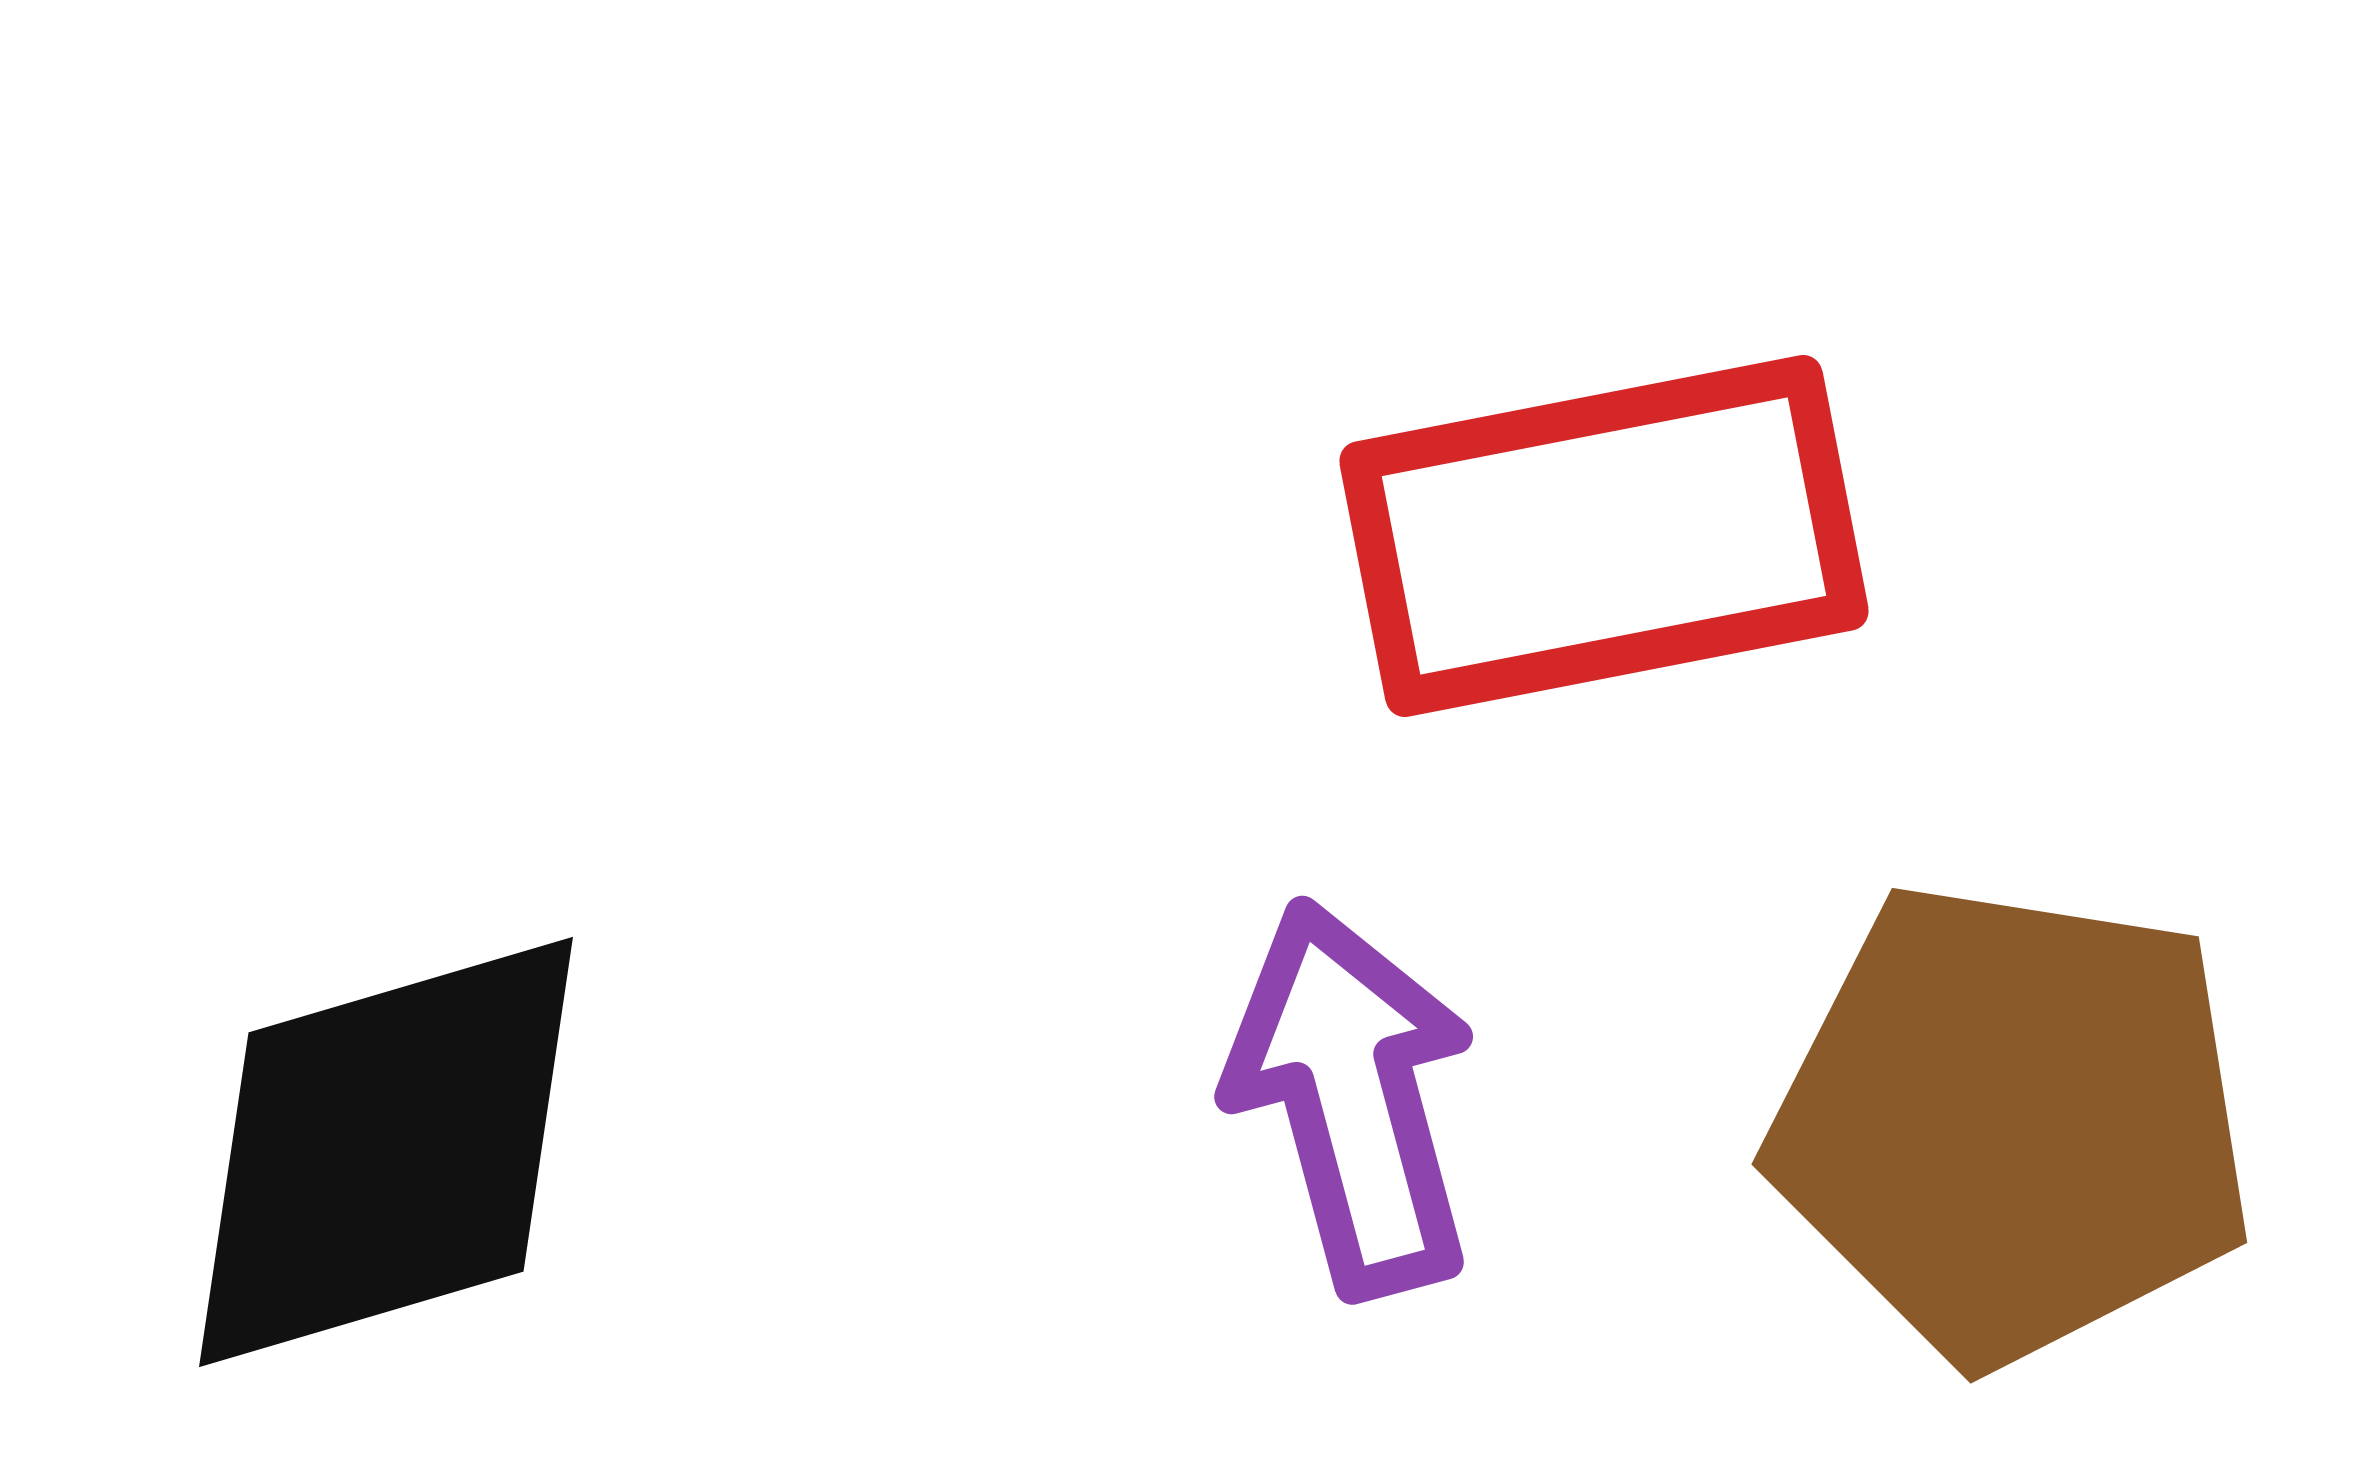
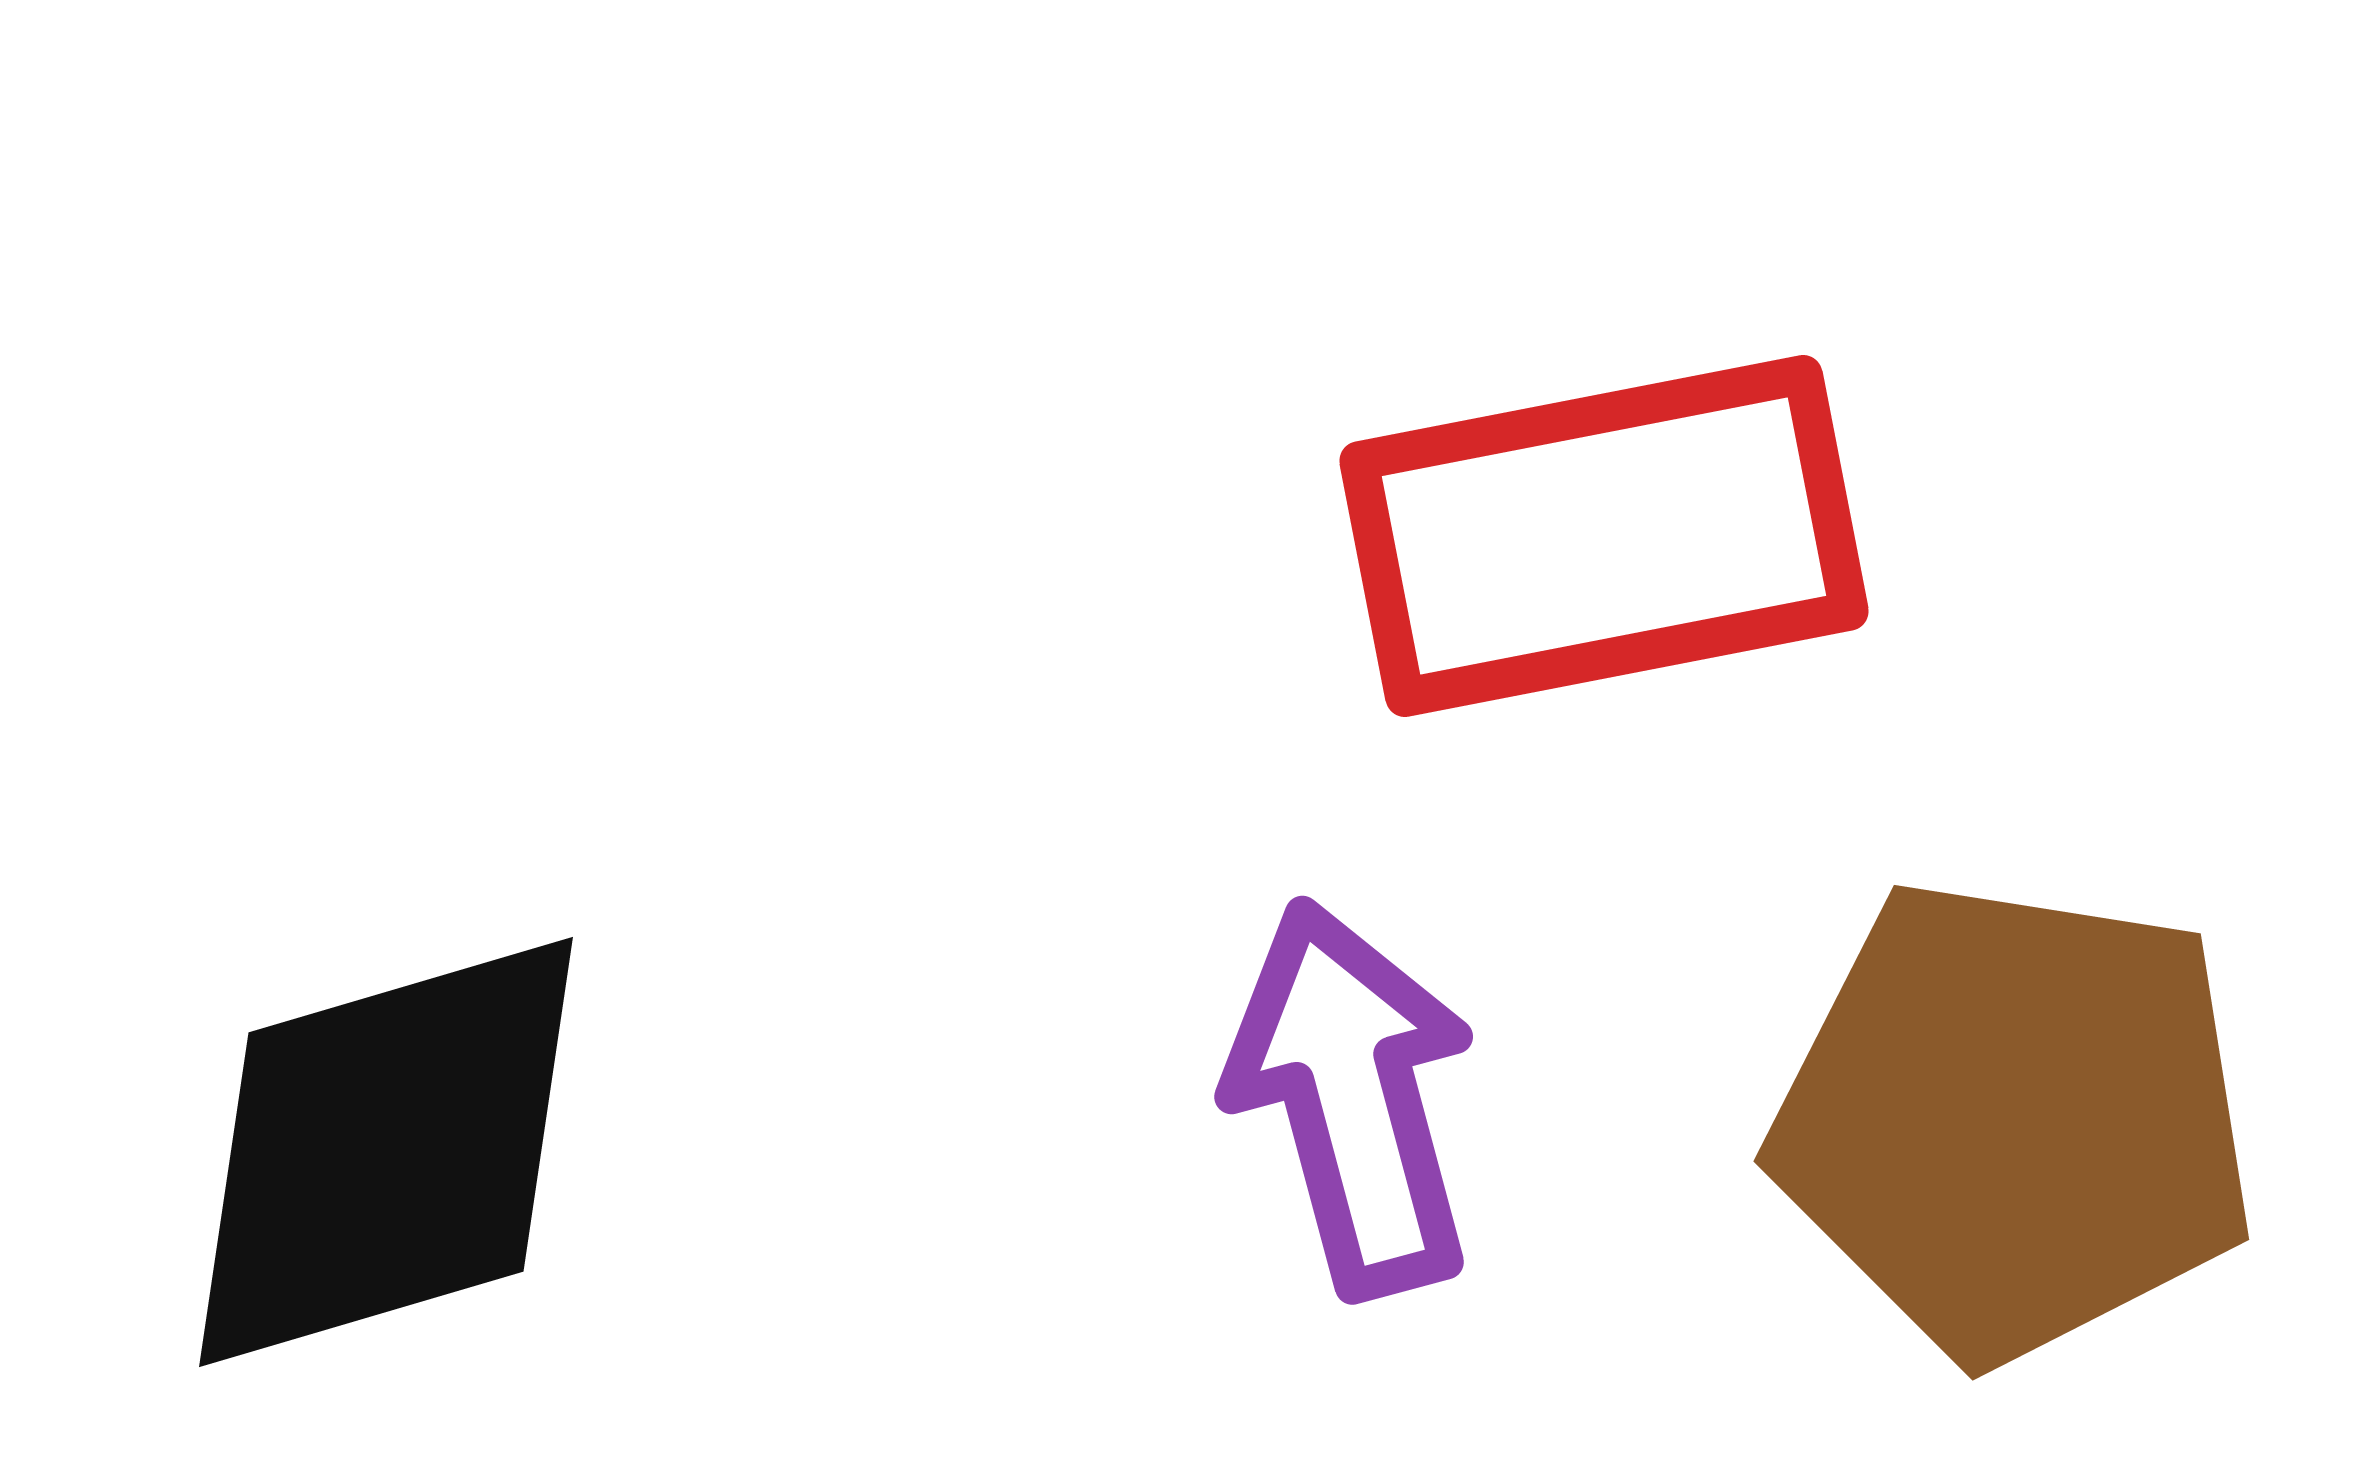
brown pentagon: moved 2 px right, 3 px up
